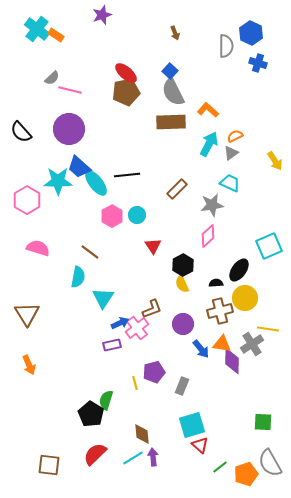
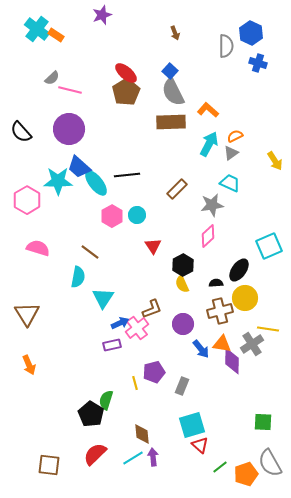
brown pentagon at (126, 92): rotated 20 degrees counterclockwise
